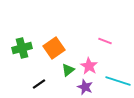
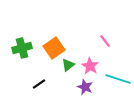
pink line: rotated 32 degrees clockwise
pink star: moved 1 px right
green triangle: moved 5 px up
cyan line: moved 2 px up
